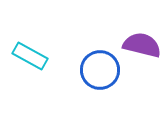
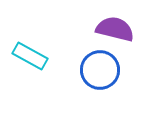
purple semicircle: moved 27 px left, 16 px up
